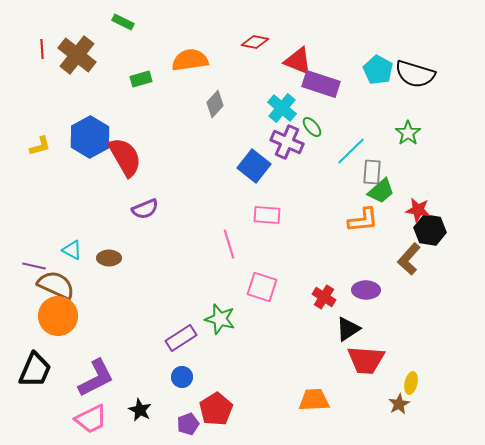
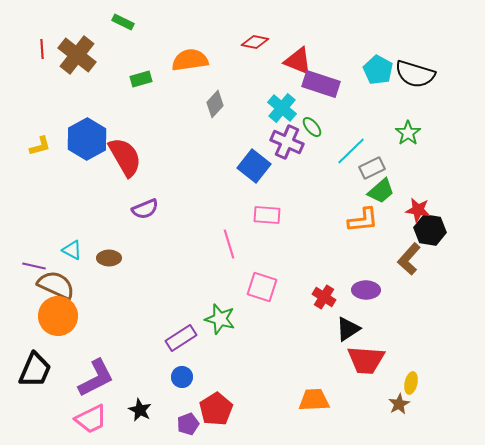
blue hexagon at (90, 137): moved 3 px left, 2 px down
gray rectangle at (372, 172): moved 4 px up; rotated 60 degrees clockwise
